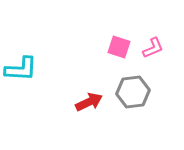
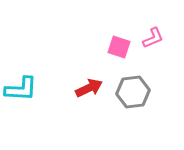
pink L-shape: moved 10 px up
cyan L-shape: moved 20 px down
red arrow: moved 14 px up
